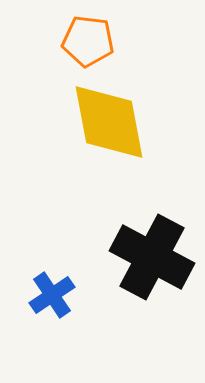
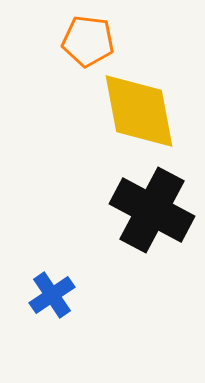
yellow diamond: moved 30 px right, 11 px up
black cross: moved 47 px up
